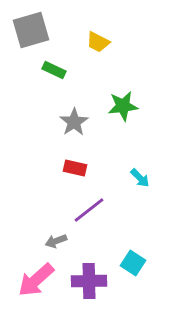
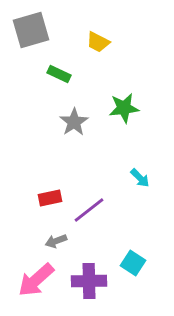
green rectangle: moved 5 px right, 4 px down
green star: moved 1 px right, 2 px down
red rectangle: moved 25 px left, 30 px down; rotated 25 degrees counterclockwise
